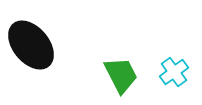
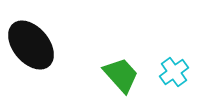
green trapezoid: rotated 15 degrees counterclockwise
